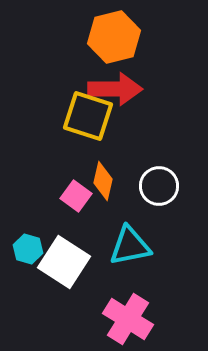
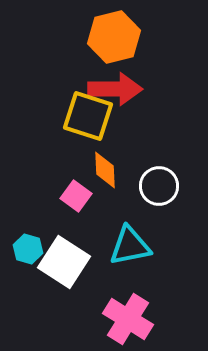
orange diamond: moved 2 px right, 11 px up; rotated 15 degrees counterclockwise
